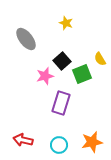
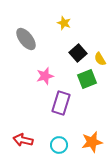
yellow star: moved 2 px left
black square: moved 16 px right, 8 px up
green square: moved 5 px right, 5 px down
